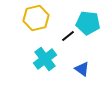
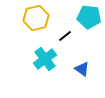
cyan pentagon: moved 1 px right, 6 px up
black line: moved 3 px left
